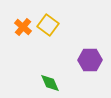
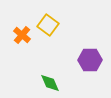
orange cross: moved 1 px left, 8 px down
